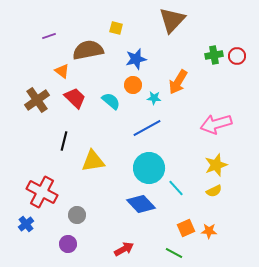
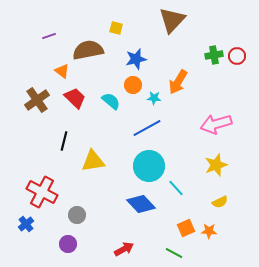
cyan circle: moved 2 px up
yellow semicircle: moved 6 px right, 11 px down
